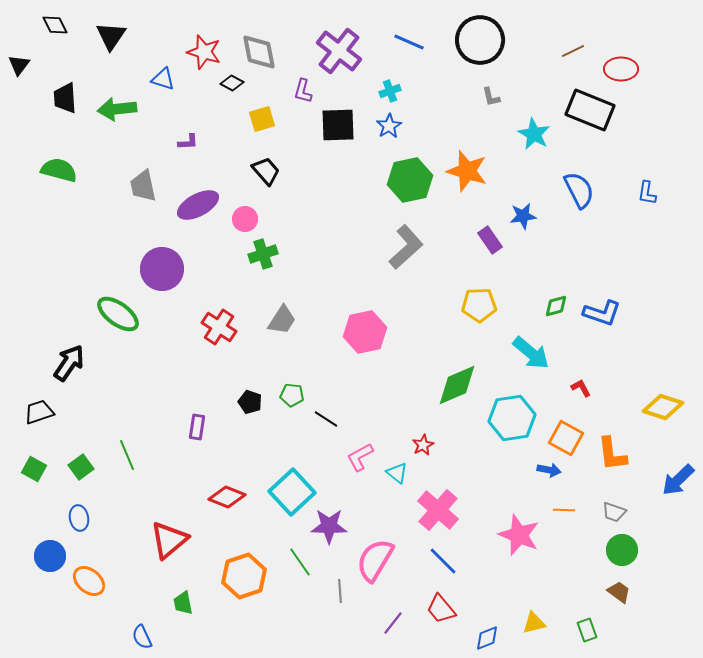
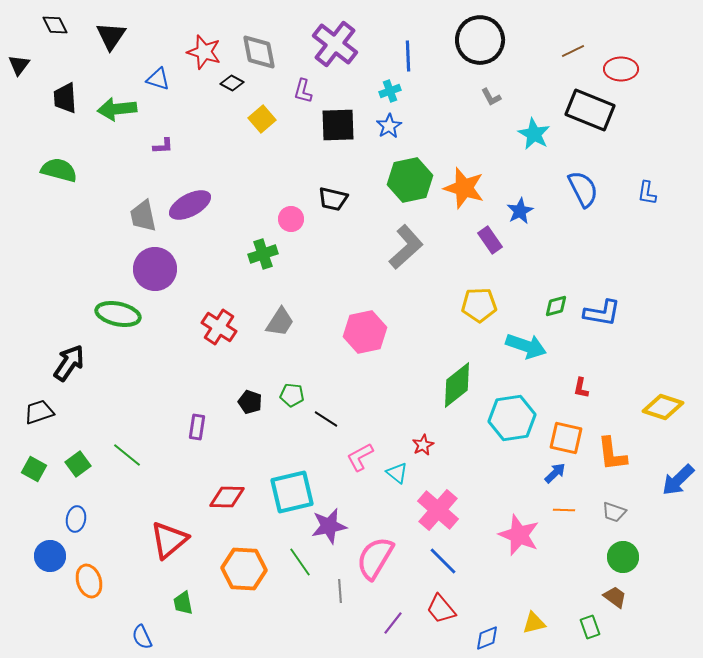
blue line at (409, 42): moved 1 px left, 14 px down; rotated 64 degrees clockwise
purple cross at (339, 51): moved 4 px left, 7 px up
blue triangle at (163, 79): moved 5 px left
gray L-shape at (491, 97): rotated 15 degrees counterclockwise
yellow square at (262, 119): rotated 24 degrees counterclockwise
purple L-shape at (188, 142): moved 25 px left, 4 px down
black trapezoid at (266, 171): moved 67 px right, 28 px down; rotated 144 degrees clockwise
orange star at (467, 171): moved 3 px left, 17 px down
gray trapezoid at (143, 186): moved 30 px down
blue semicircle at (579, 190): moved 4 px right, 1 px up
purple ellipse at (198, 205): moved 8 px left
blue star at (523, 216): moved 3 px left, 5 px up; rotated 20 degrees counterclockwise
pink circle at (245, 219): moved 46 px right
purple circle at (162, 269): moved 7 px left
blue L-shape at (602, 313): rotated 9 degrees counterclockwise
green ellipse at (118, 314): rotated 24 degrees counterclockwise
gray trapezoid at (282, 320): moved 2 px left, 2 px down
cyan arrow at (531, 353): moved 5 px left, 7 px up; rotated 21 degrees counterclockwise
green diamond at (457, 385): rotated 15 degrees counterclockwise
red L-shape at (581, 388): rotated 140 degrees counterclockwise
orange square at (566, 438): rotated 16 degrees counterclockwise
green line at (127, 455): rotated 28 degrees counterclockwise
green square at (81, 467): moved 3 px left, 3 px up
blue arrow at (549, 470): moved 6 px right, 3 px down; rotated 55 degrees counterclockwise
cyan square at (292, 492): rotated 30 degrees clockwise
red diamond at (227, 497): rotated 21 degrees counterclockwise
blue ellipse at (79, 518): moved 3 px left, 1 px down; rotated 20 degrees clockwise
purple star at (329, 526): rotated 12 degrees counterclockwise
green circle at (622, 550): moved 1 px right, 7 px down
pink semicircle at (375, 560): moved 2 px up
orange hexagon at (244, 576): moved 7 px up; rotated 21 degrees clockwise
orange ellipse at (89, 581): rotated 32 degrees clockwise
brown trapezoid at (619, 592): moved 4 px left, 5 px down
green rectangle at (587, 630): moved 3 px right, 3 px up
